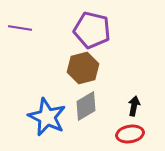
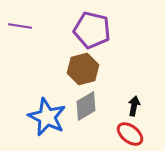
purple line: moved 2 px up
brown hexagon: moved 1 px down
red ellipse: rotated 48 degrees clockwise
